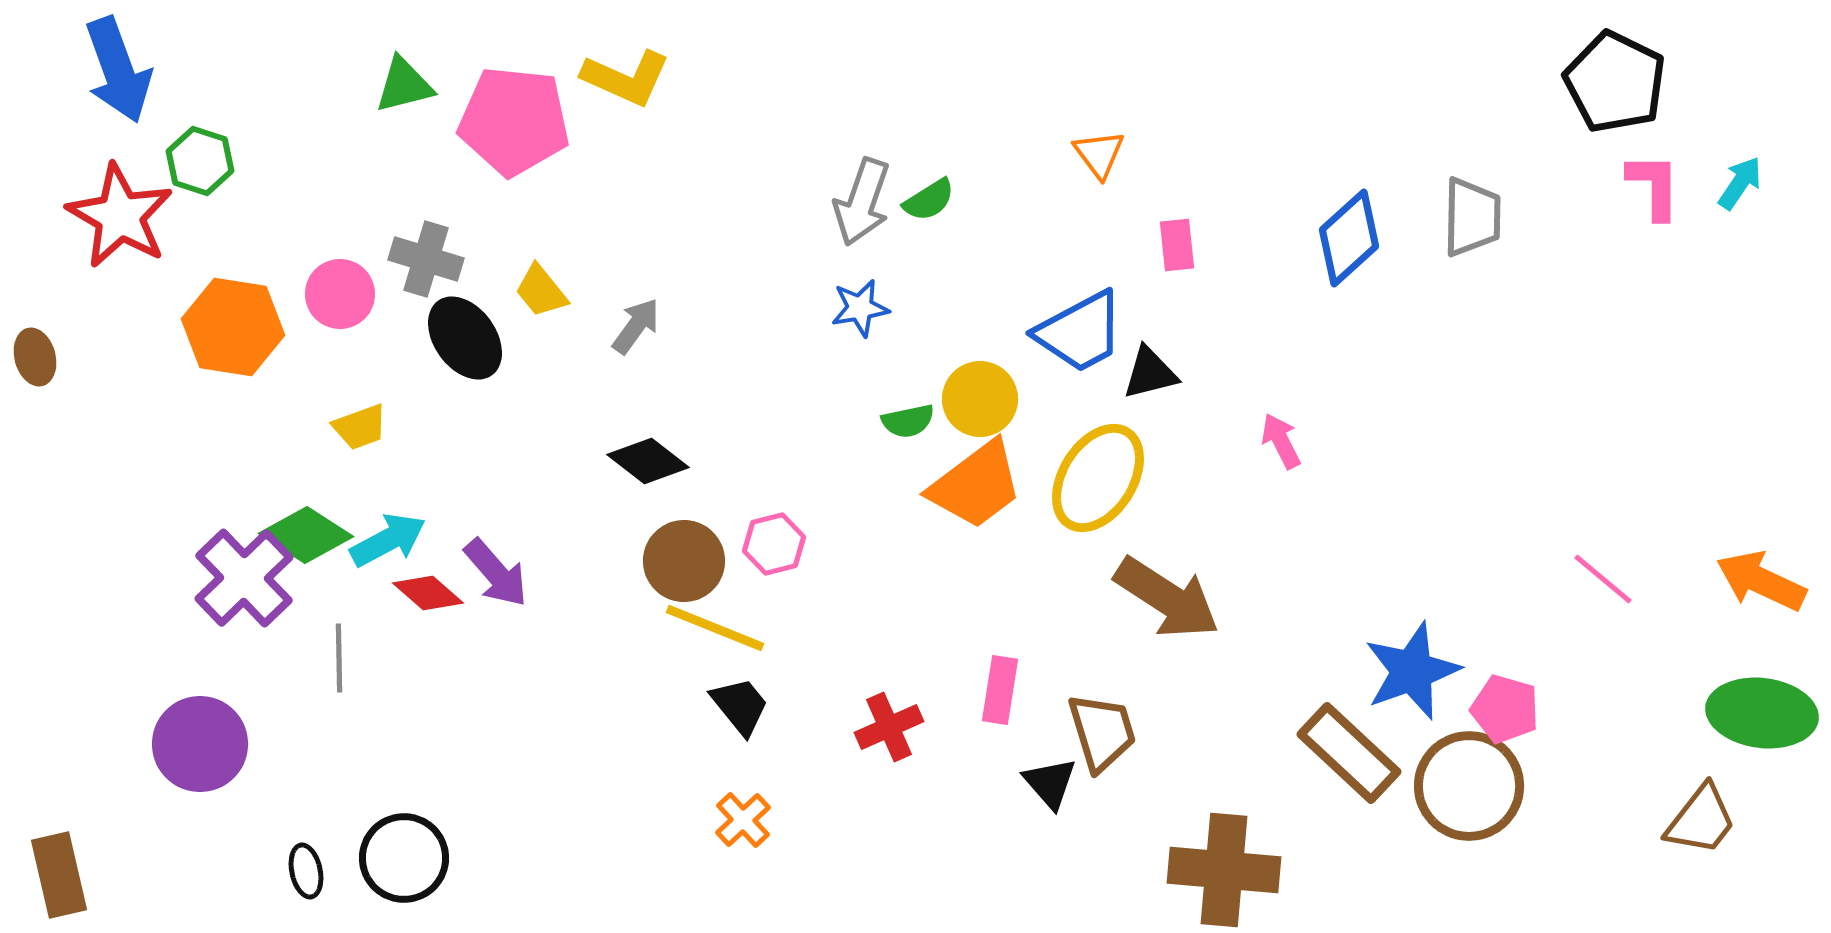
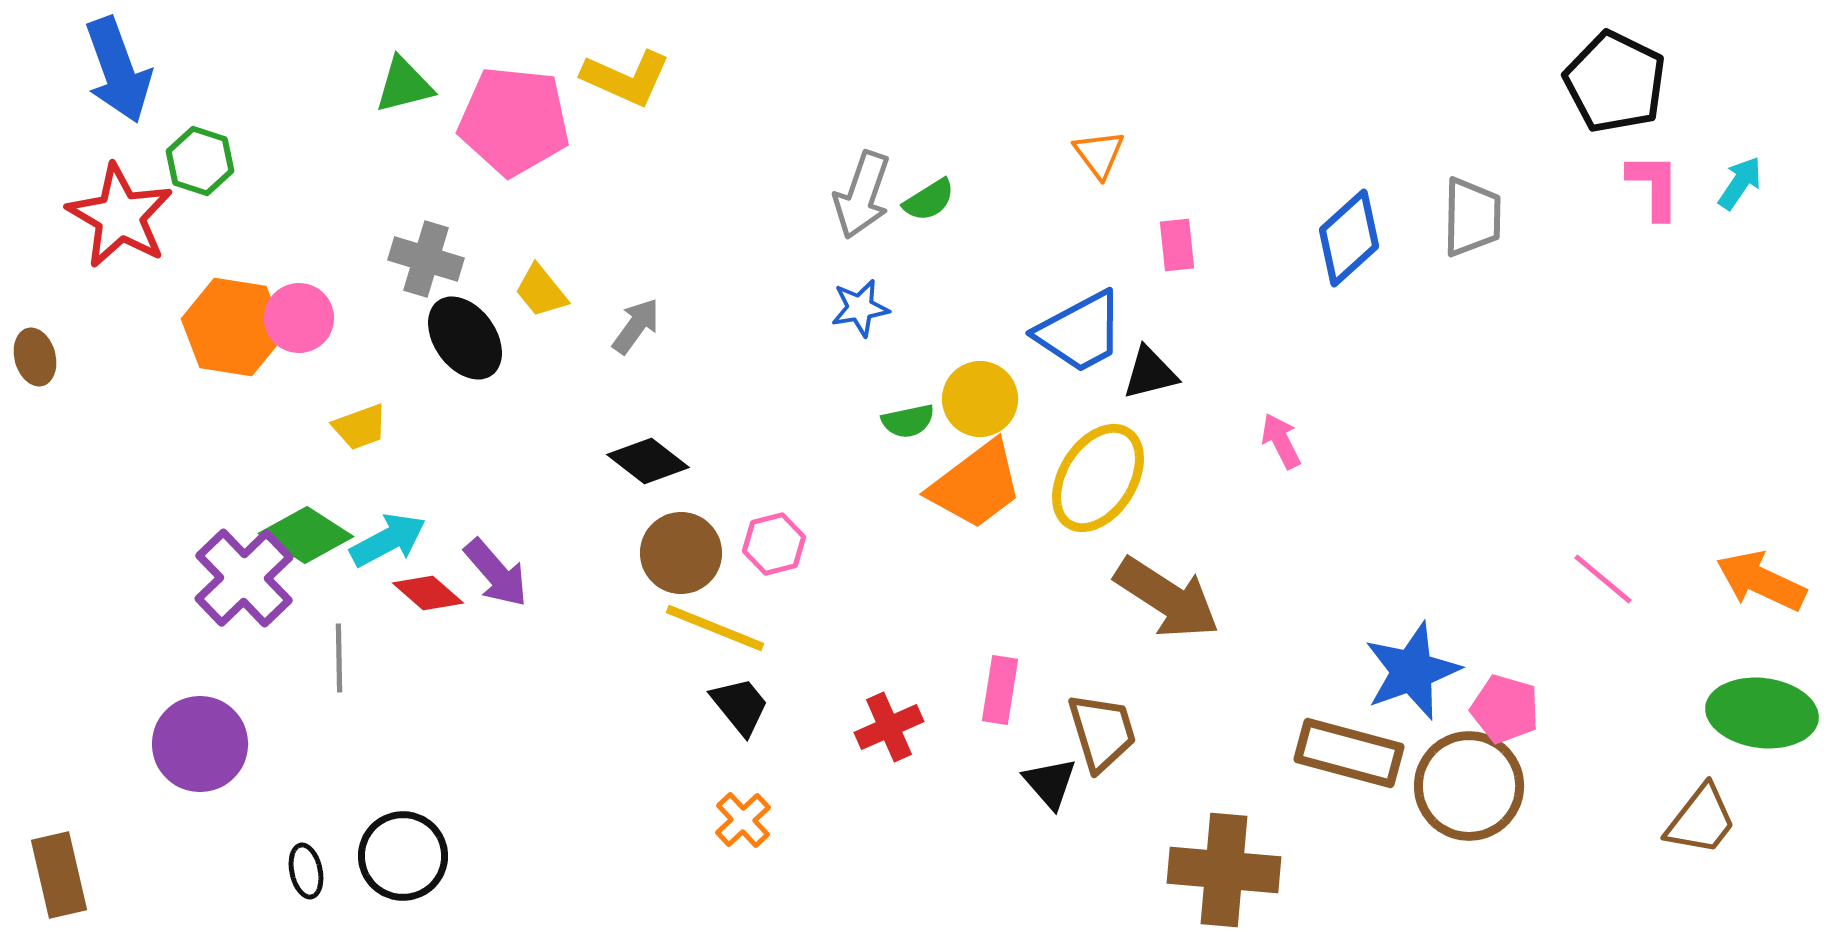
gray arrow at (862, 202): moved 7 px up
pink circle at (340, 294): moved 41 px left, 24 px down
brown circle at (684, 561): moved 3 px left, 8 px up
brown rectangle at (1349, 753): rotated 28 degrees counterclockwise
black circle at (404, 858): moved 1 px left, 2 px up
